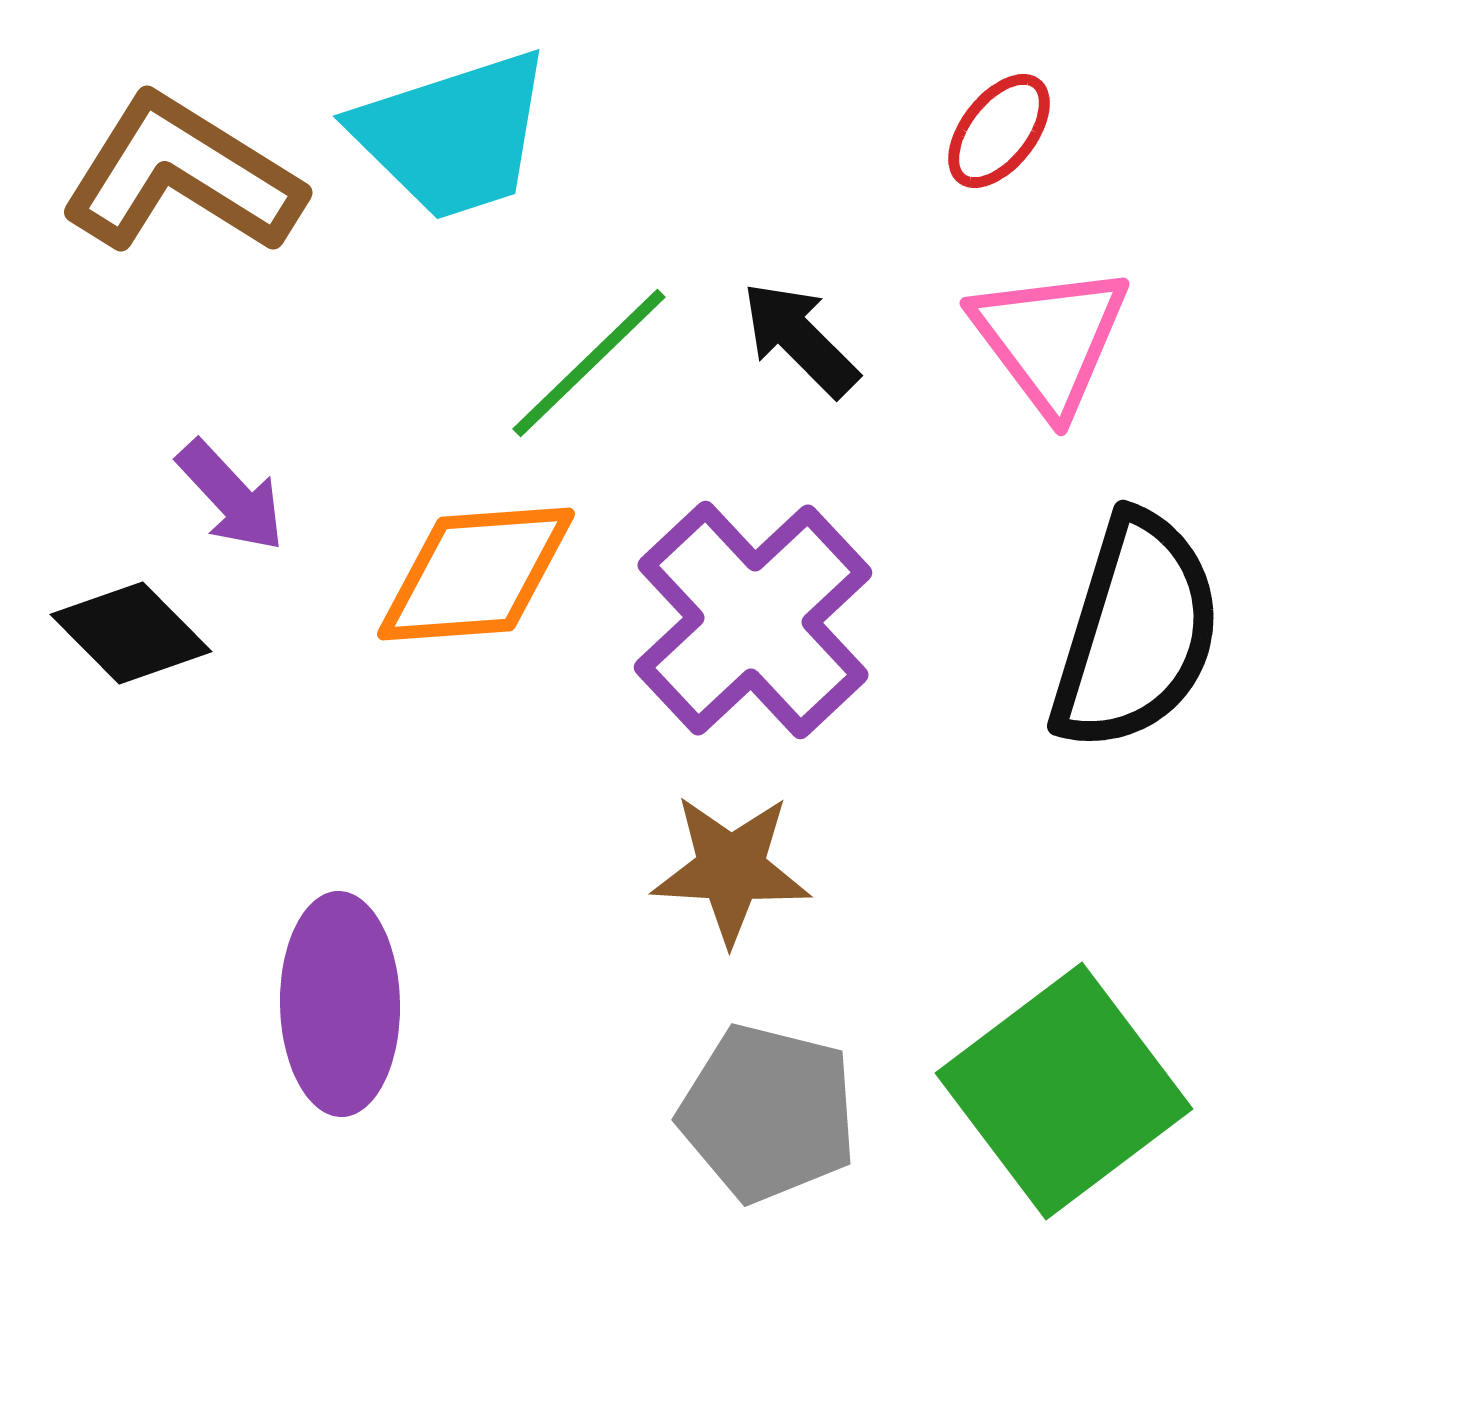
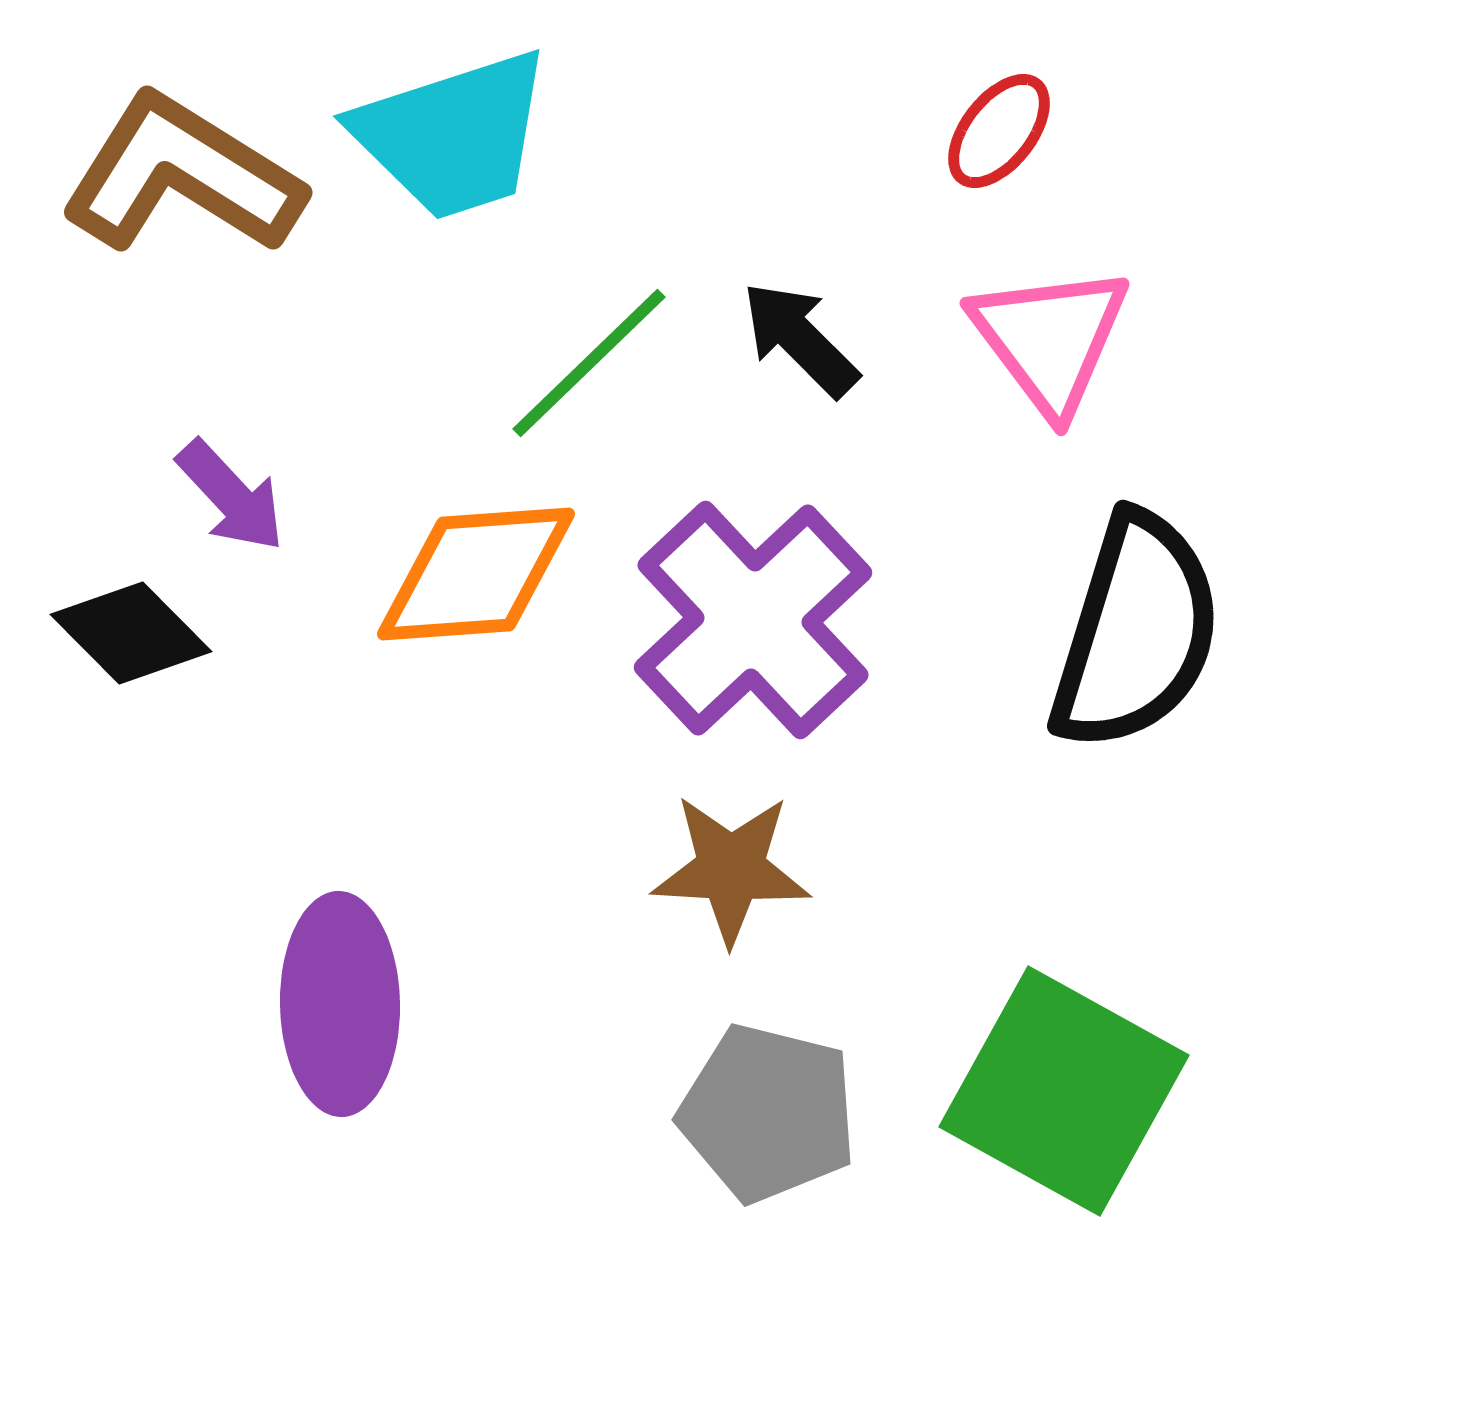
green square: rotated 24 degrees counterclockwise
